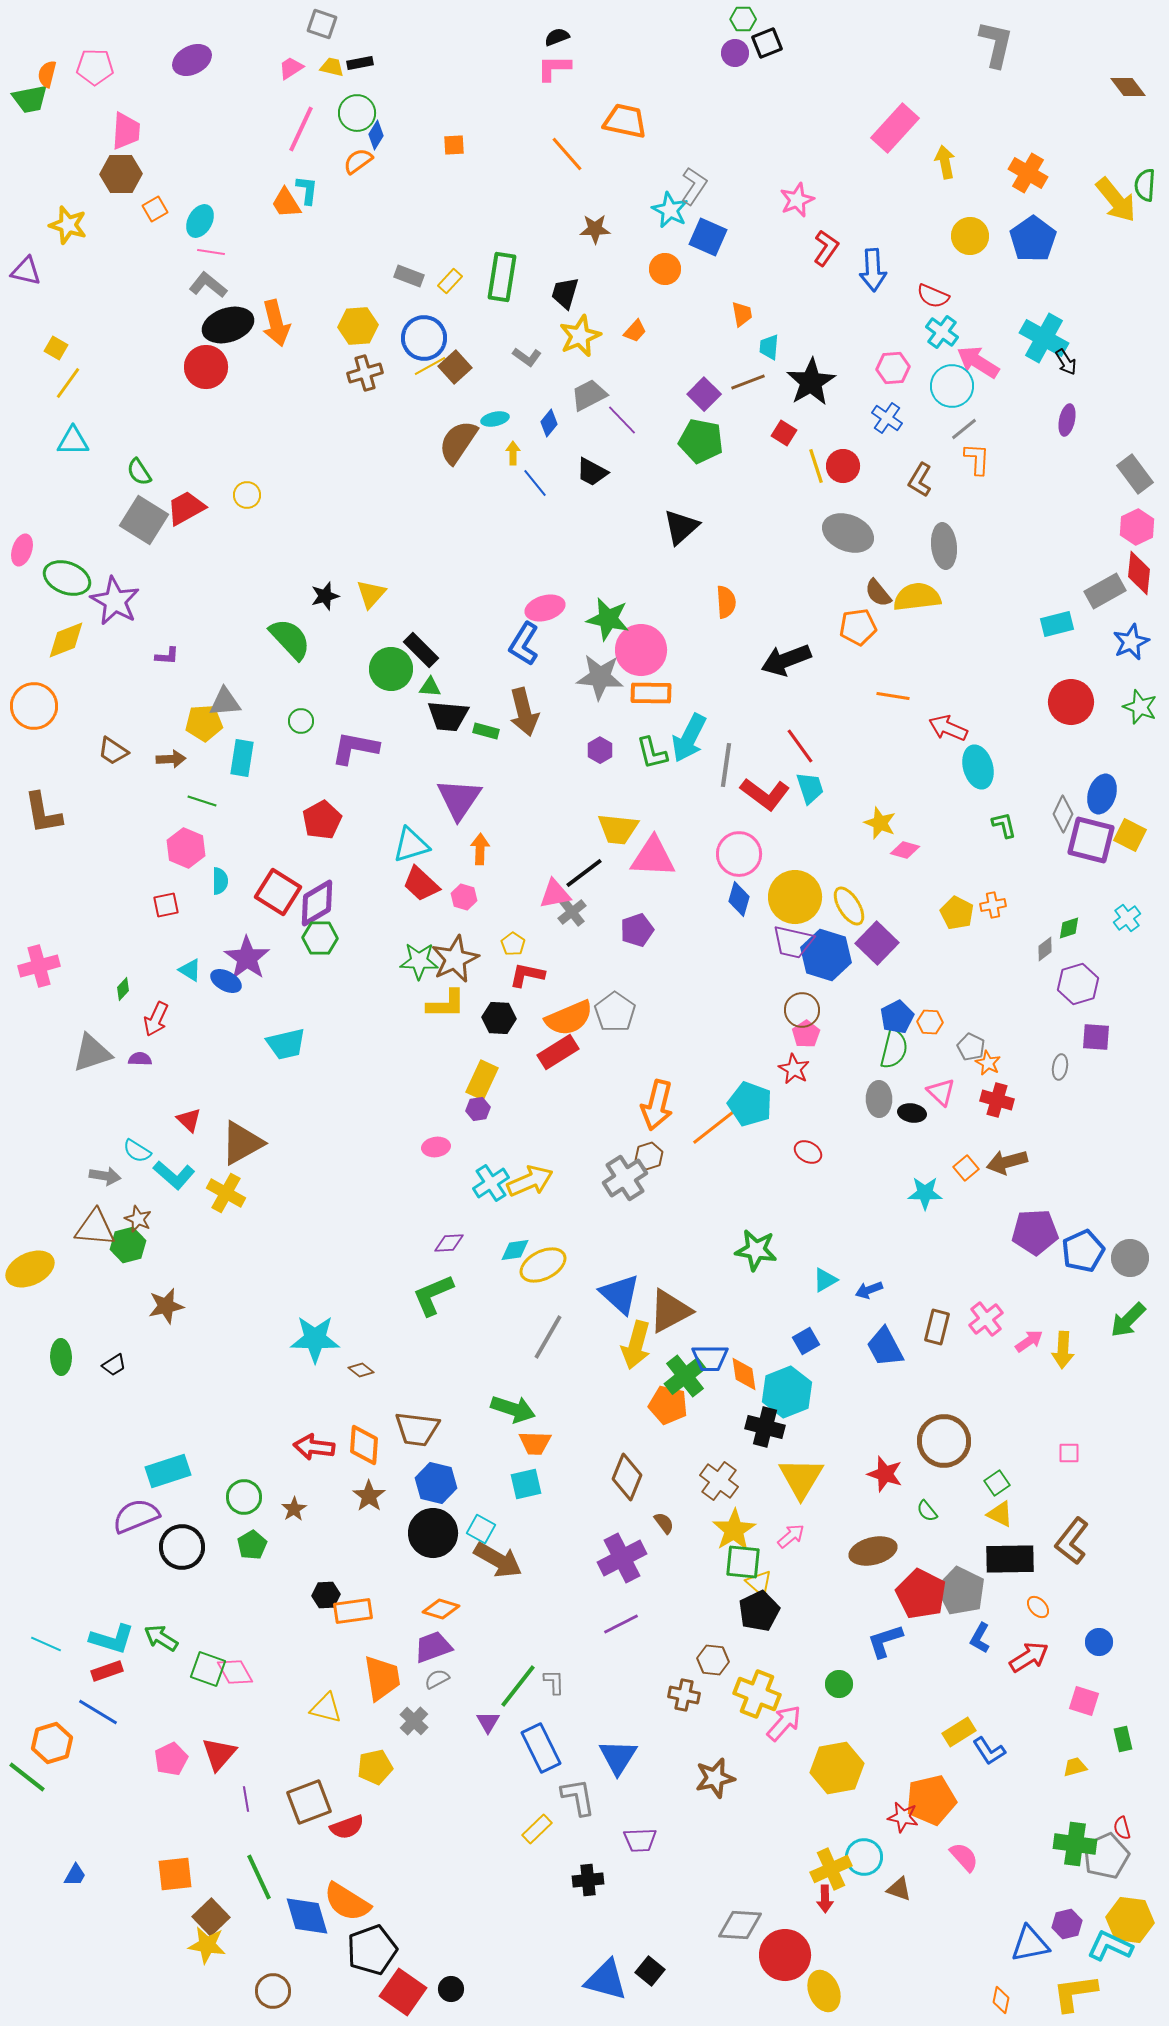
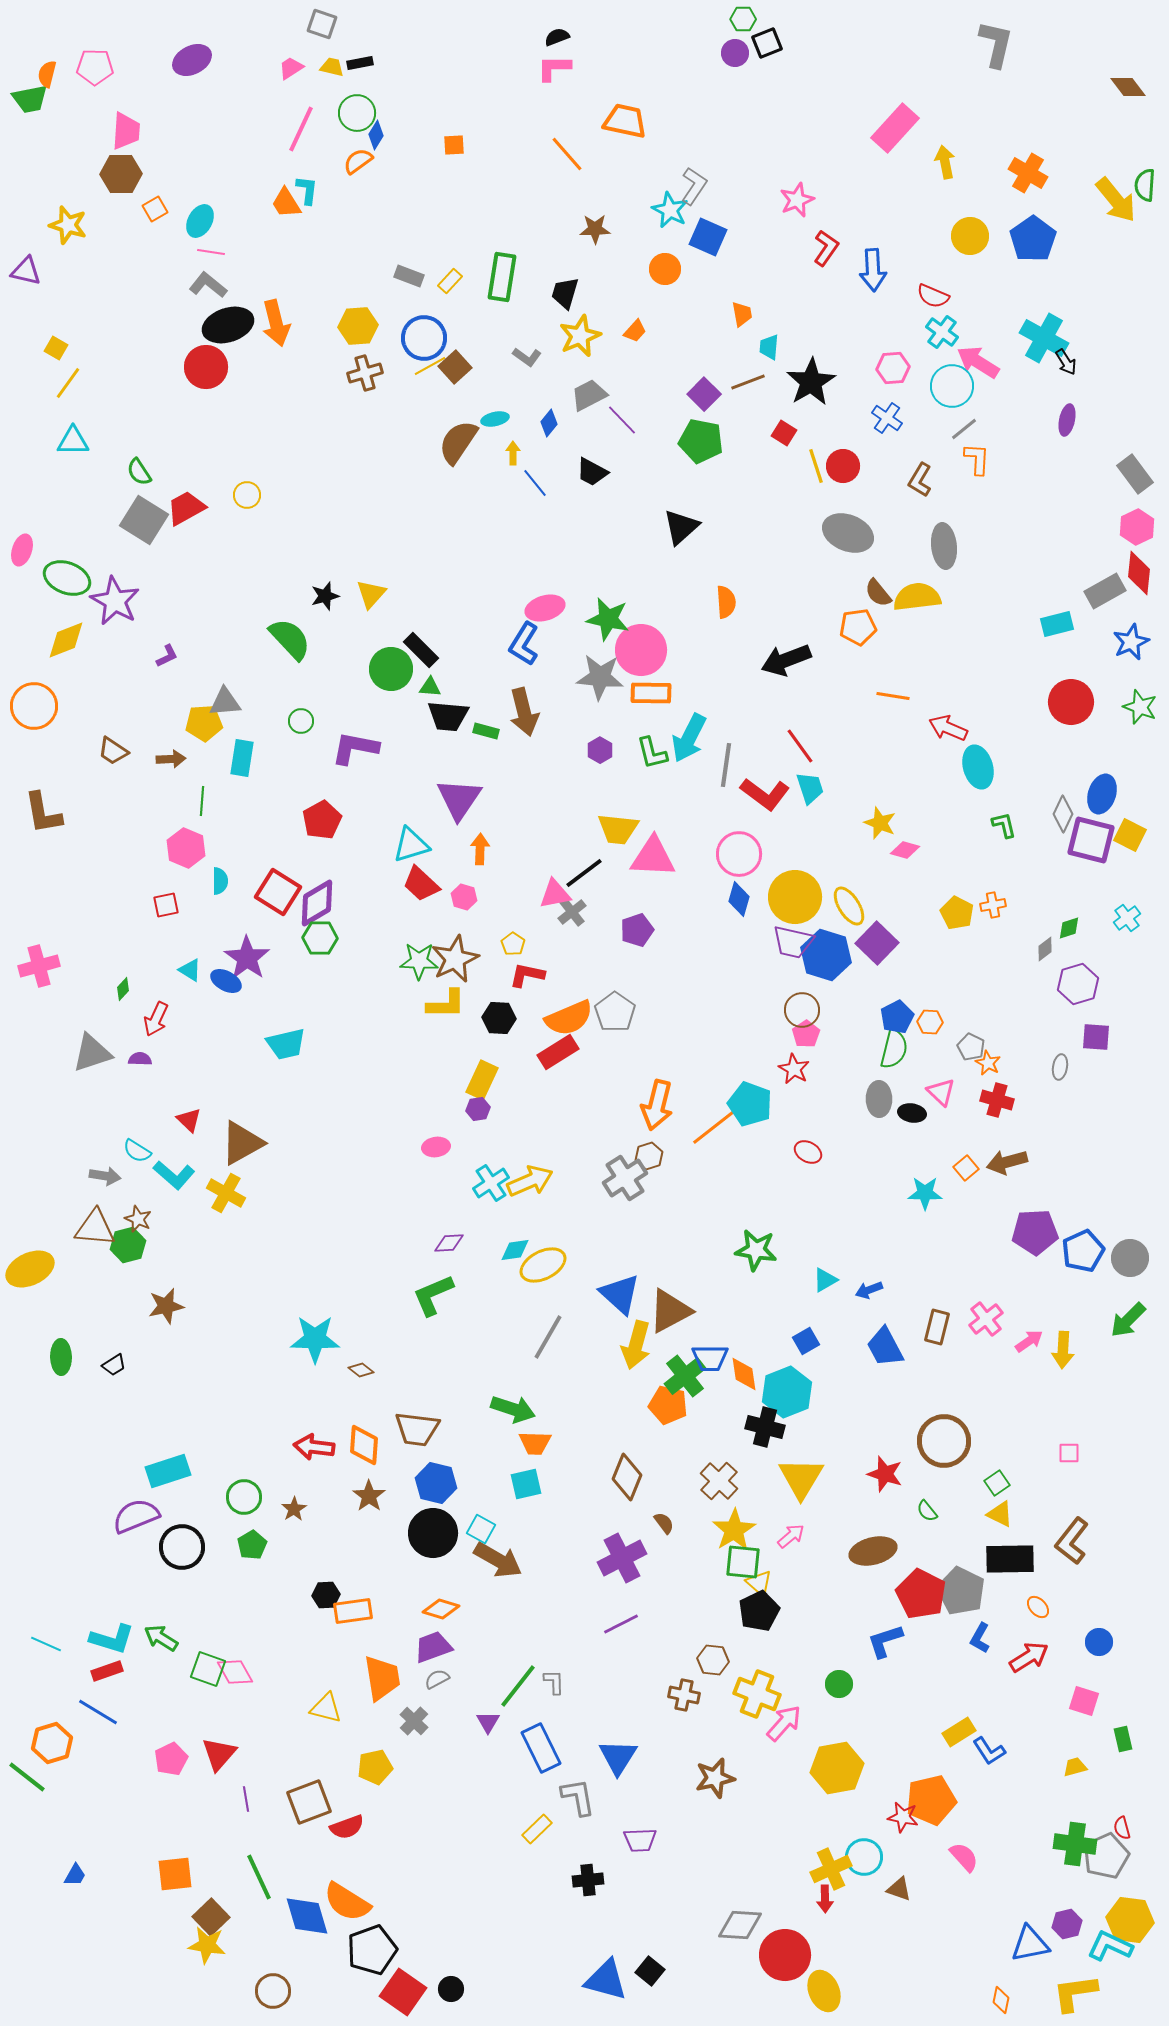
purple L-shape at (167, 656): rotated 30 degrees counterclockwise
green line at (202, 801): rotated 76 degrees clockwise
brown cross at (719, 1481): rotated 6 degrees clockwise
